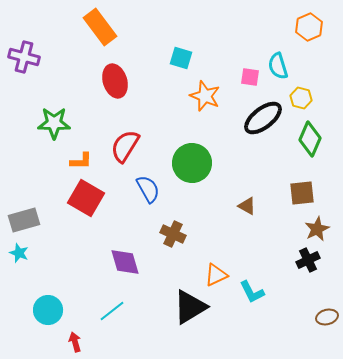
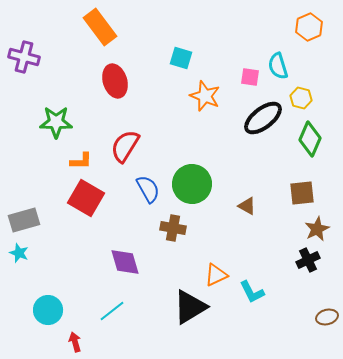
green star: moved 2 px right, 1 px up
green circle: moved 21 px down
brown cross: moved 6 px up; rotated 15 degrees counterclockwise
